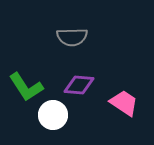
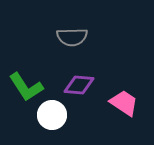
white circle: moved 1 px left
